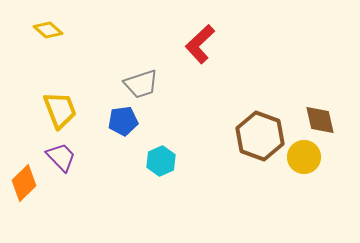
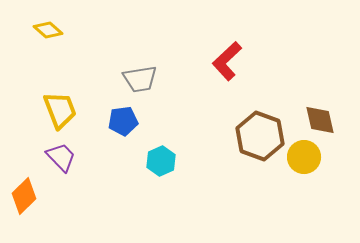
red L-shape: moved 27 px right, 17 px down
gray trapezoid: moved 1 px left, 5 px up; rotated 9 degrees clockwise
orange diamond: moved 13 px down
